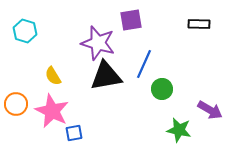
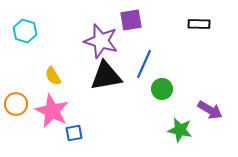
purple star: moved 3 px right, 2 px up
green star: moved 1 px right
